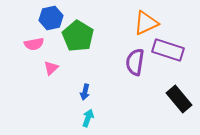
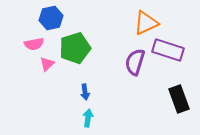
green pentagon: moved 3 px left, 12 px down; rotated 24 degrees clockwise
purple semicircle: rotated 8 degrees clockwise
pink triangle: moved 4 px left, 4 px up
blue arrow: rotated 21 degrees counterclockwise
black rectangle: rotated 20 degrees clockwise
cyan arrow: rotated 12 degrees counterclockwise
